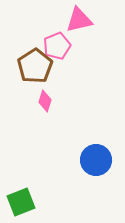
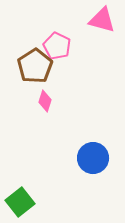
pink triangle: moved 23 px right; rotated 28 degrees clockwise
pink pentagon: rotated 24 degrees counterclockwise
blue circle: moved 3 px left, 2 px up
green square: moved 1 px left; rotated 16 degrees counterclockwise
